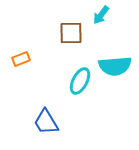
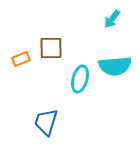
cyan arrow: moved 11 px right, 4 px down
brown square: moved 20 px left, 15 px down
cyan ellipse: moved 2 px up; rotated 12 degrees counterclockwise
blue trapezoid: rotated 48 degrees clockwise
